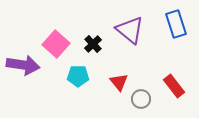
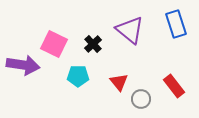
pink square: moved 2 px left; rotated 16 degrees counterclockwise
